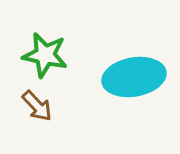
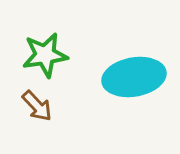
green star: rotated 21 degrees counterclockwise
